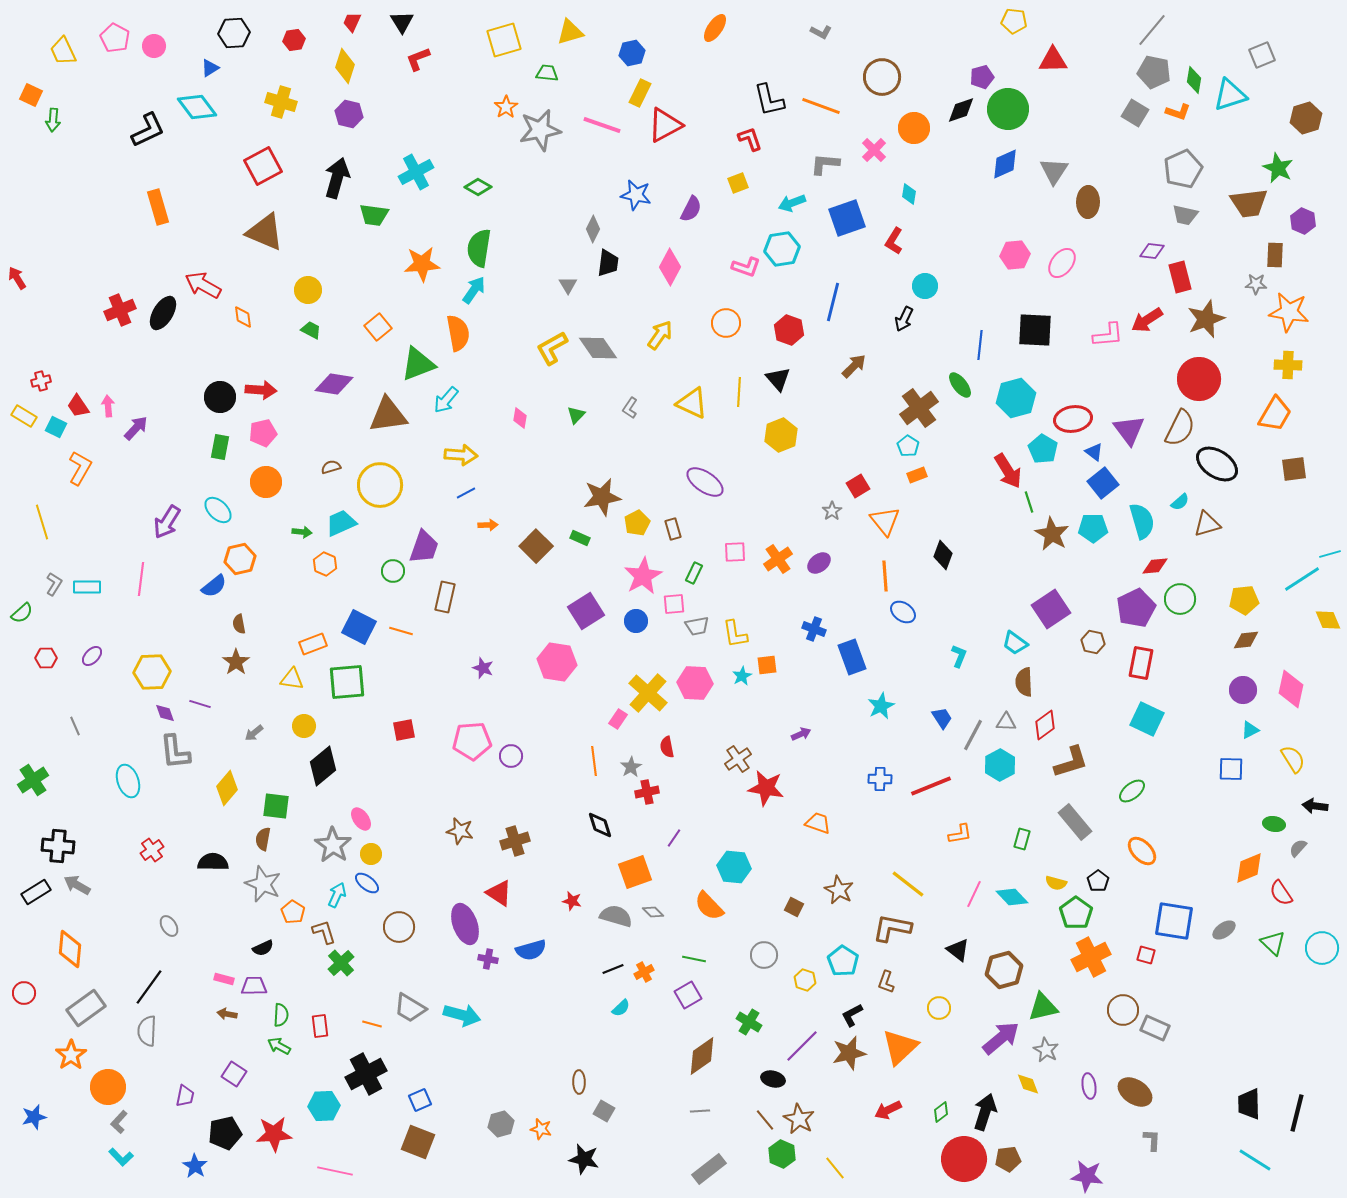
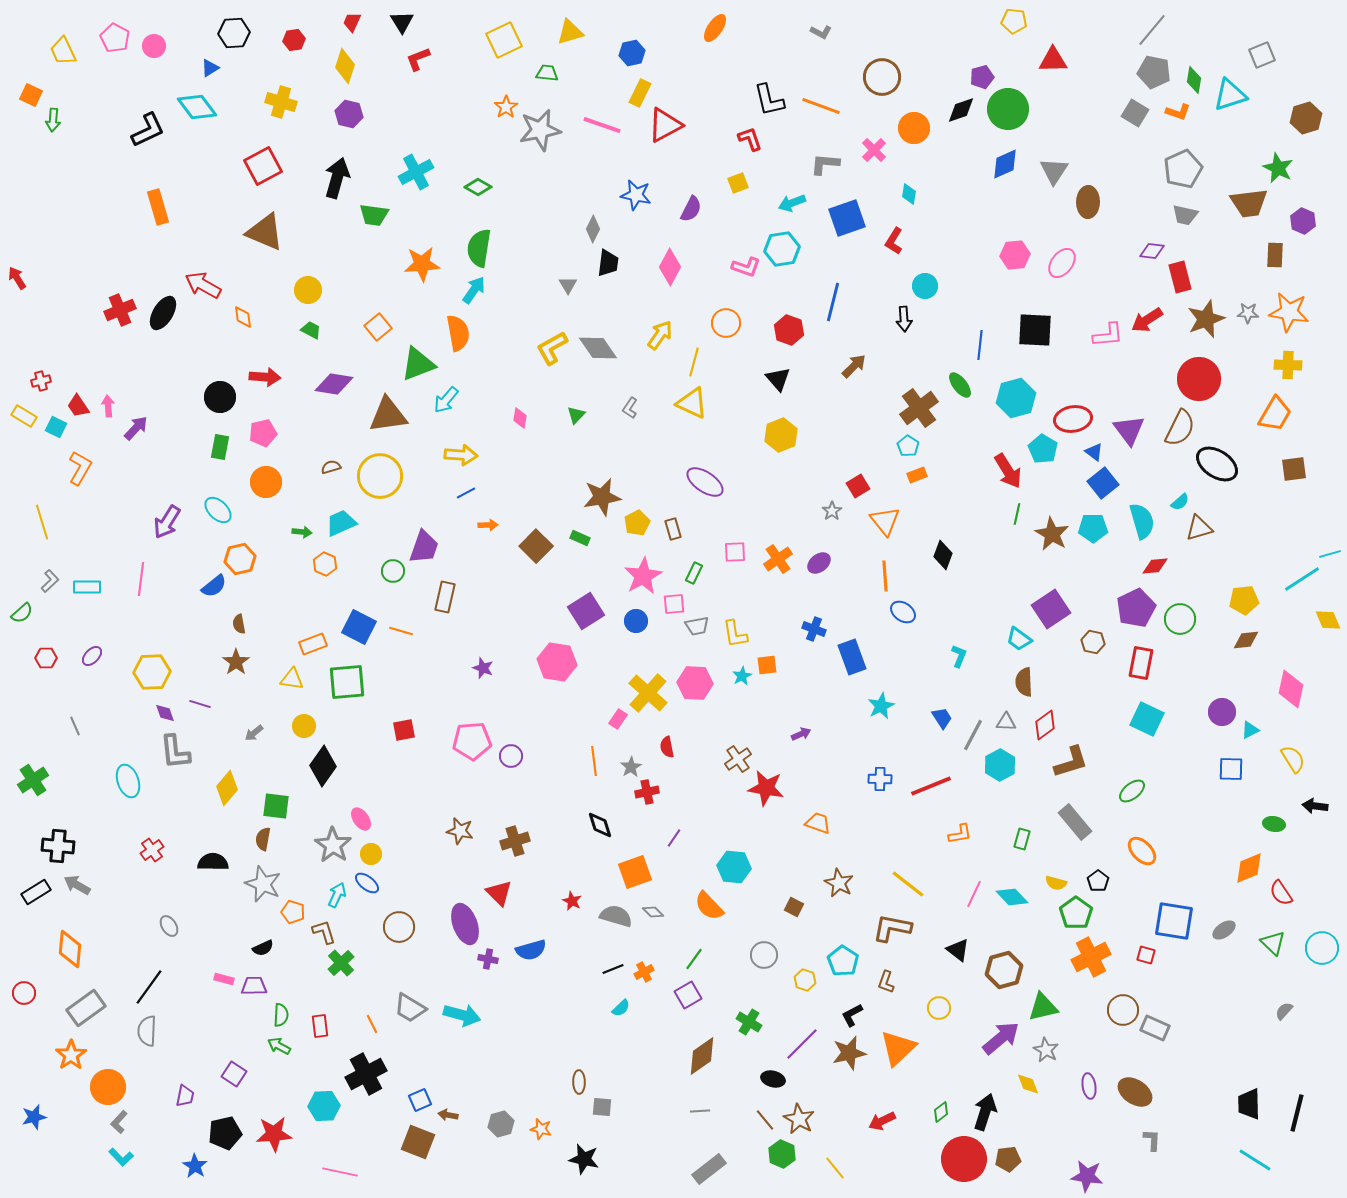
yellow square at (504, 40): rotated 9 degrees counterclockwise
gray star at (1256, 284): moved 8 px left, 29 px down
black arrow at (904, 319): rotated 30 degrees counterclockwise
red arrow at (261, 390): moved 4 px right, 13 px up
yellow line at (739, 392): moved 45 px left, 30 px up; rotated 12 degrees clockwise
yellow circle at (380, 485): moved 9 px up
green line at (1029, 502): moved 12 px left, 12 px down; rotated 30 degrees clockwise
brown triangle at (1207, 524): moved 8 px left, 4 px down
gray L-shape at (54, 584): moved 4 px left, 3 px up; rotated 15 degrees clockwise
green circle at (1180, 599): moved 20 px down
cyan trapezoid at (1015, 643): moved 4 px right, 4 px up
purple circle at (1243, 690): moved 21 px left, 22 px down
black diamond at (323, 766): rotated 15 degrees counterclockwise
gray semicircle at (1298, 848): moved 14 px left, 163 px down
brown star at (839, 890): moved 7 px up
red triangle at (499, 893): rotated 12 degrees clockwise
red star at (572, 901): rotated 12 degrees clockwise
orange pentagon at (293, 912): rotated 15 degrees counterclockwise
green line at (694, 959): rotated 65 degrees counterclockwise
brown arrow at (227, 1014): moved 221 px right, 101 px down
orange line at (372, 1024): rotated 48 degrees clockwise
purple line at (802, 1046): moved 2 px up
orange triangle at (900, 1047): moved 2 px left, 1 px down
red arrow at (888, 1110): moved 6 px left, 11 px down
gray square at (604, 1111): moved 2 px left, 4 px up; rotated 25 degrees counterclockwise
pink line at (335, 1171): moved 5 px right, 1 px down
